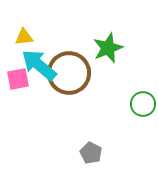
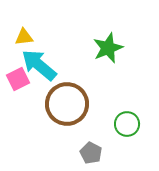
brown circle: moved 2 px left, 31 px down
pink square: rotated 15 degrees counterclockwise
green circle: moved 16 px left, 20 px down
